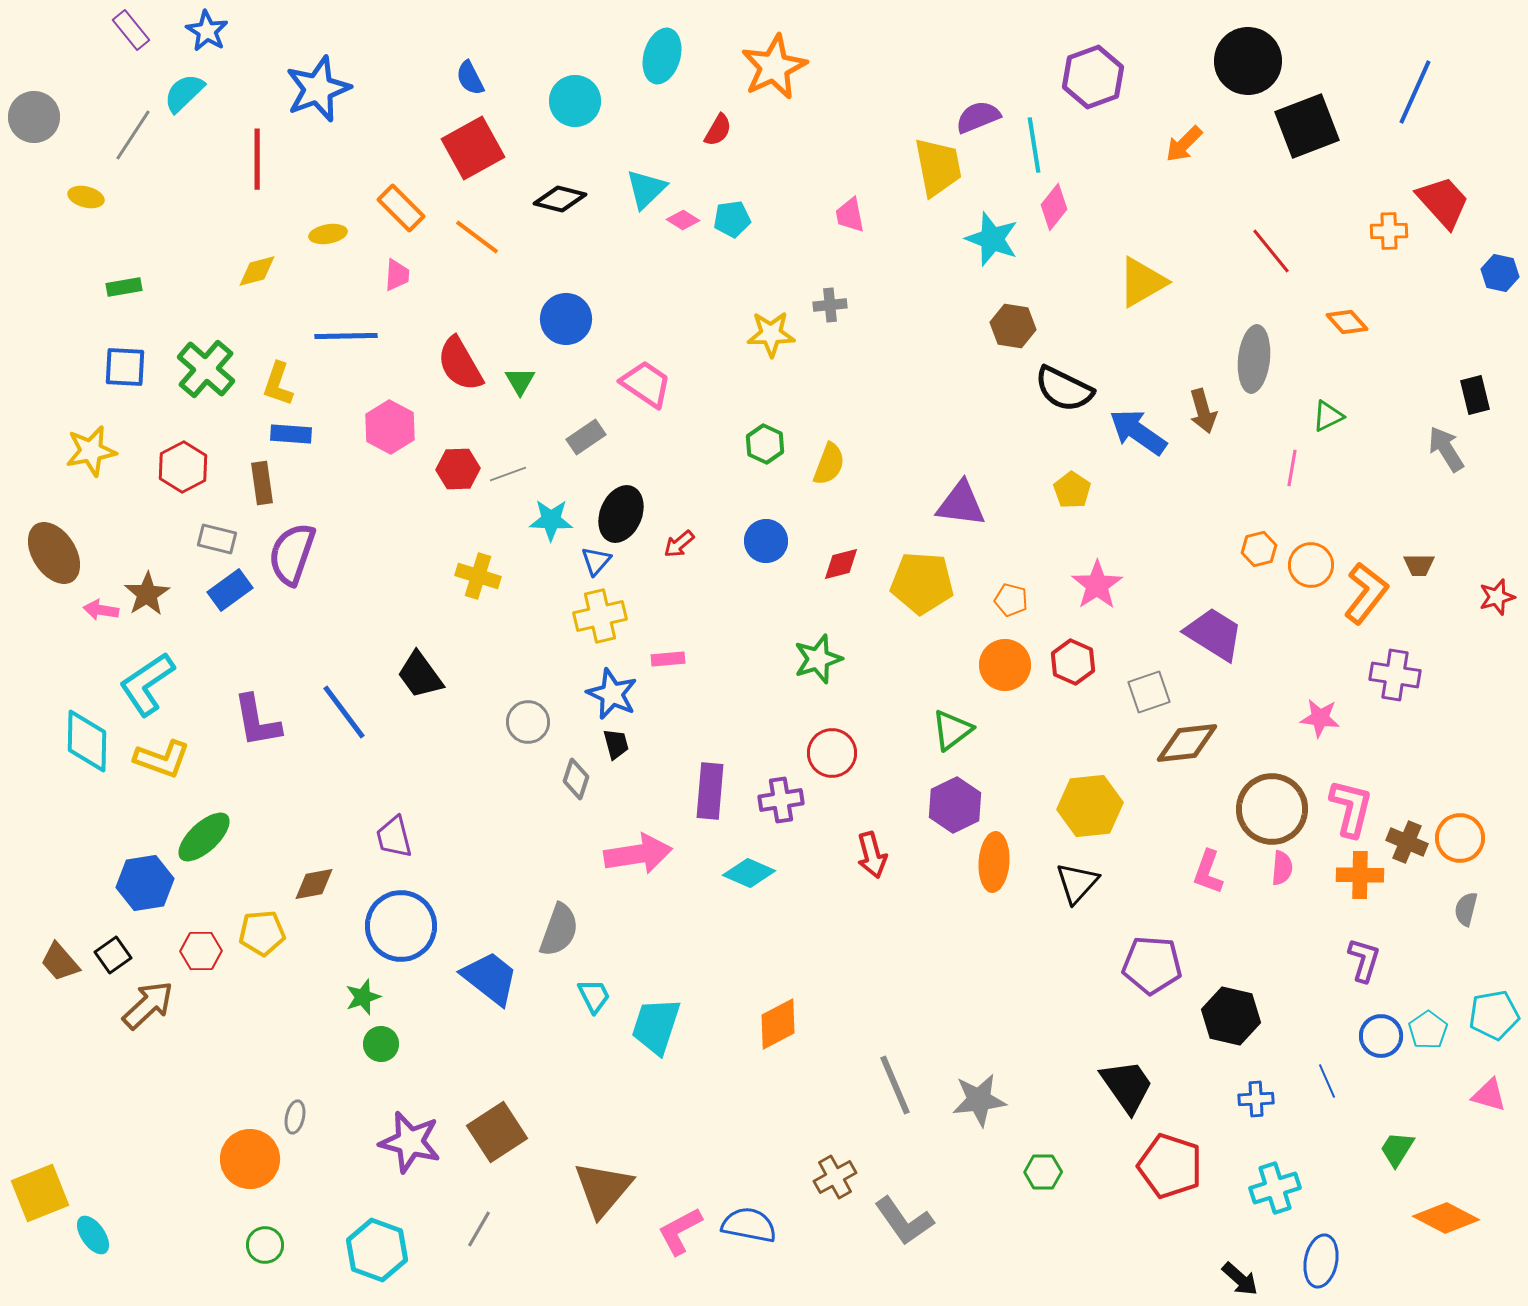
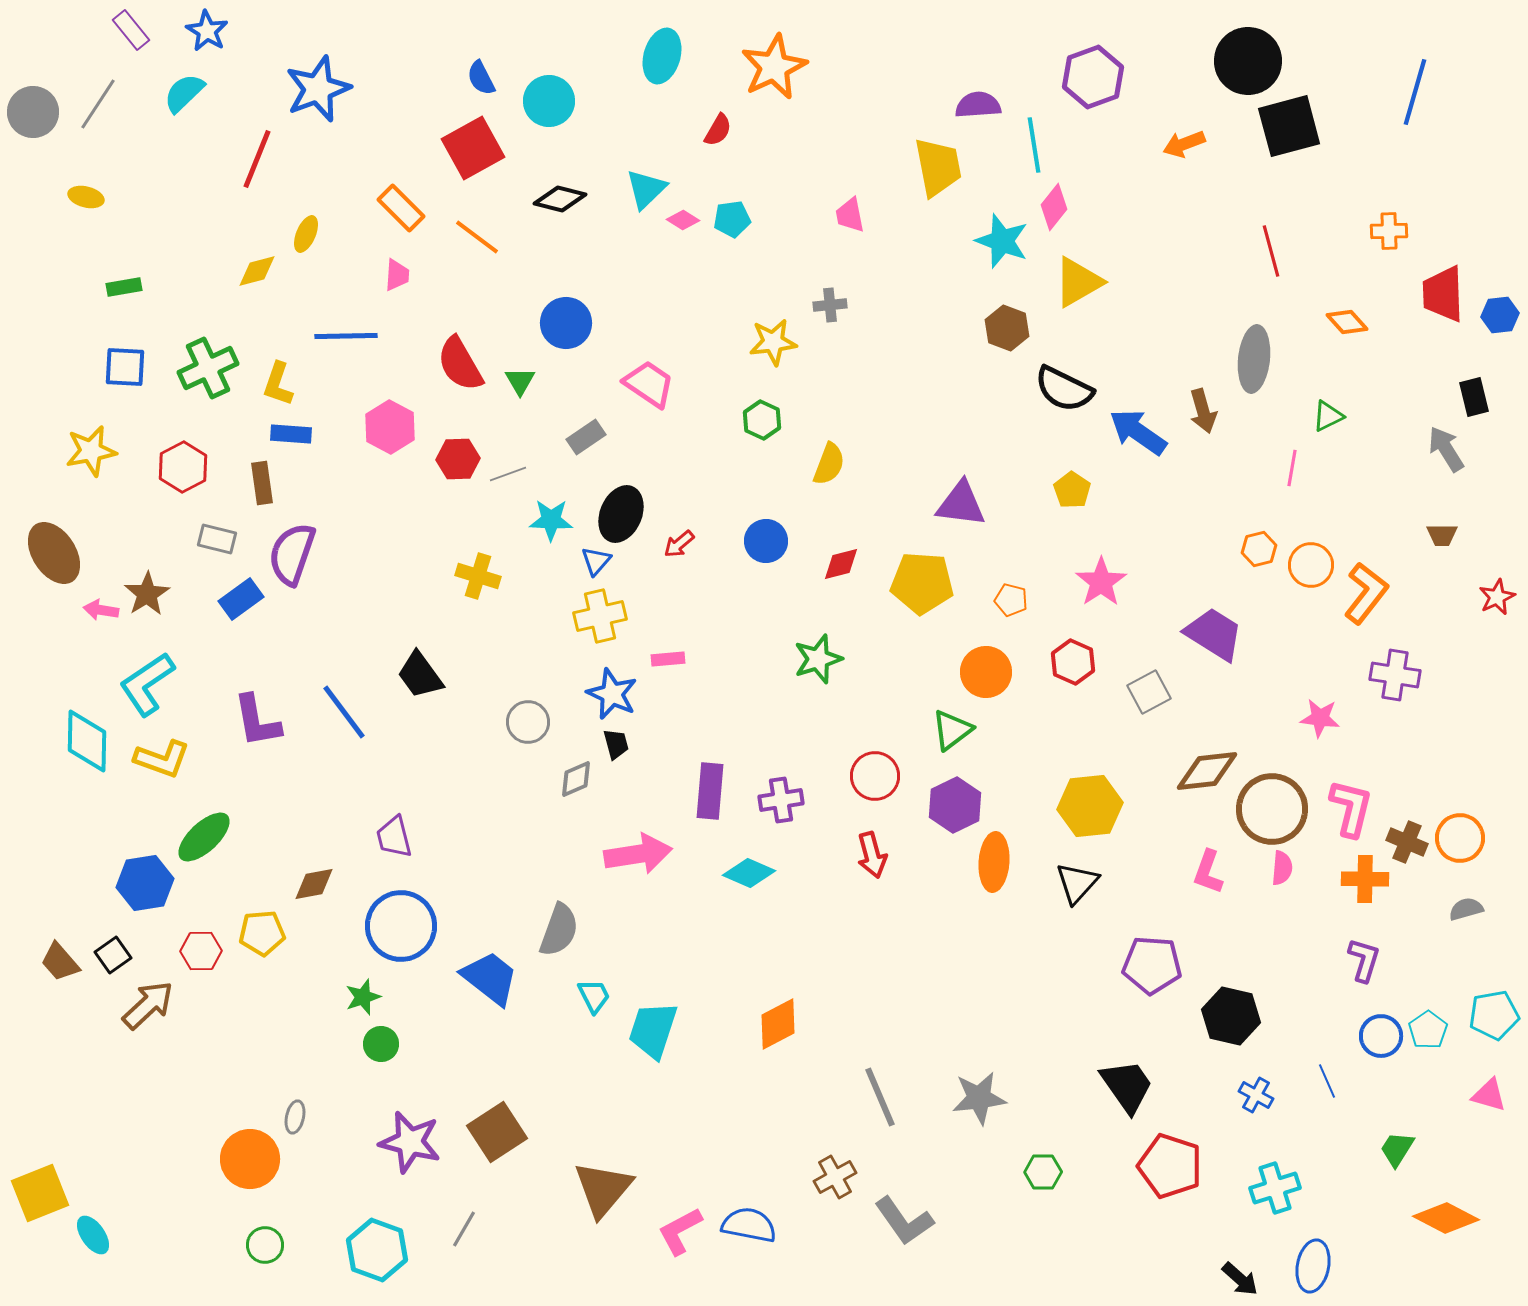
blue semicircle at (470, 78): moved 11 px right
blue line at (1415, 92): rotated 8 degrees counterclockwise
cyan circle at (575, 101): moved 26 px left
gray circle at (34, 117): moved 1 px left, 5 px up
purple semicircle at (978, 117): moved 12 px up; rotated 18 degrees clockwise
black square at (1307, 126): moved 18 px left; rotated 6 degrees clockwise
gray line at (133, 135): moved 35 px left, 31 px up
orange arrow at (1184, 144): rotated 24 degrees clockwise
red line at (257, 159): rotated 22 degrees clockwise
red trapezoid at (1443, 202): moved 92 px down; rotated 140 degrees counterclockwise
yellow ellipse at (328, 234): moved 22 px left; rotated 57 degrees counterclockwise
cyan star at (992, 239): moved 10 px right, 2 px down
red line at (1271, 251): rotated 24 degrees clockwise
blue hexagon at (1500, 273): moved 42 px down; rotated 18 degrees counterclockwise
yellow triangle at (1142, 282): moved 64 px left
blue circle at (566, 319): moved 4 px down
brown hexagon at (1013, 326): moved 6 px left, 2 px down; rotated 12 degrees clockwise
yellow star at (771, 334): moved 2 px right, 8 px down; rotated 6 degrees counterclockwise
green cross at (206, 369): moved 2 px right, 1 px up; rotated 24 degrees clockwise
pink trapezoid at (646, 384): moved 3 px right
black rectangle at (1475, 395): moved 1 px left, 2 px down
green hexagon at (765, 444): moved 3 px left, 24 px up
red hexagon at (458, 469): moved 10 px up
brown trapezoid at (1419, 565): moved 23 px right, 30 px up
pink star at (1097, 585): moved 4 px right, 3 px up
blue rectangle at (230, 590): moved 11 px right, 9 px down
red star at (1497, 597): rotated 9 degrees counterclockwise
orange circle at (1005, 665): moved 19 px left, 7 px down
gray square at (1149, 692): rotated 9 degrees counterclockwise
brown diamond at (1187, 743): moved 20 px right, 28 px down
red circle at (832, 753): moved 43 px right, 23 px down
gray diamond at (576, 779): rotated 48 degrees clockwise
orange cross at (1360, 875): moved 5 px right, 4 px down
gray semicircle at (1466, 909): rotated 60 degrees clockwise
cyan trapezoid at (656, 1026): moved 3 px left, 4 px down
gray line at (895, 1085): moved 15 px left, 12 px down
blue cross at (1256, 1099): moved 4 px up; rotated 32 degrees clockwise
gray star at (979, 1100): moved 2 px up
gray line at (479, 1229): moved 15 px left
blue ellipse at (1321, 1261): moved 8 px left, 5 px down
